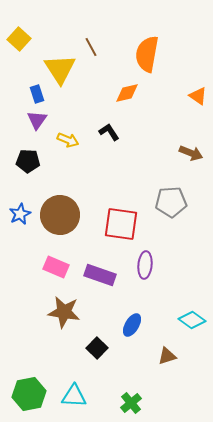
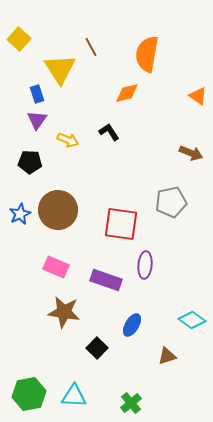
black pentagon: moved 2 px right, 1 px down
gray pentagon: rotated 8 degrees counterclockwise
brown circle: moved 2 px left, 5 px up
purple rectangle: moved 6 px right, 5 px down
